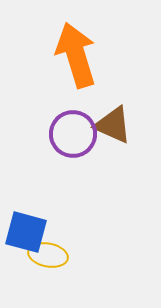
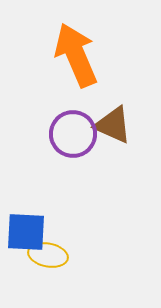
orange arrow: rotated 6 degrees counterclockwise
blue square: rotated 12 degrees counterclockwise
